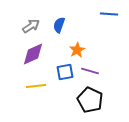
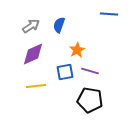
black pentagon: rotated 15 degrees counterclockwise
